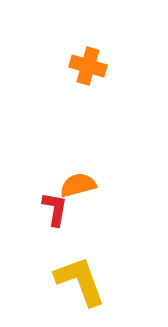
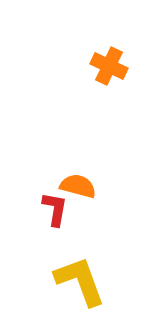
orange cross: moved 21 px right; rotated 9 degrees clockwise
orange semicircle: moved 1 px down; rotated 30 degrees clockwise
